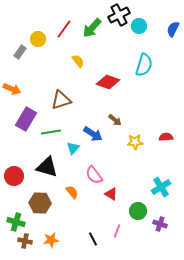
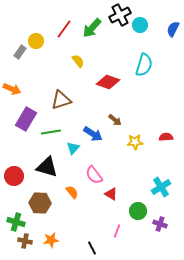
black cross: moved 1 px right
cyan circle: moved 1 px right, 1 px up
yellow circle: moved 2 px left, 2 px down
black line: moved 1 px left, 9 px down
